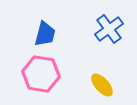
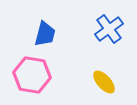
pink hexagon: moved 9 px left, 1 px down
yellow ellipse: moved 2 px right, 3 px up
